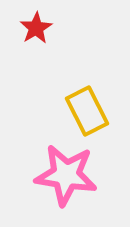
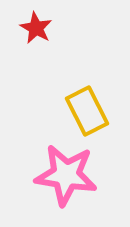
red star: rotated 12 degrees counterclockwise
